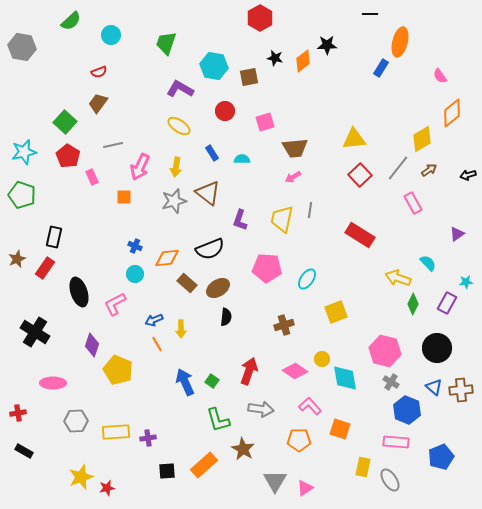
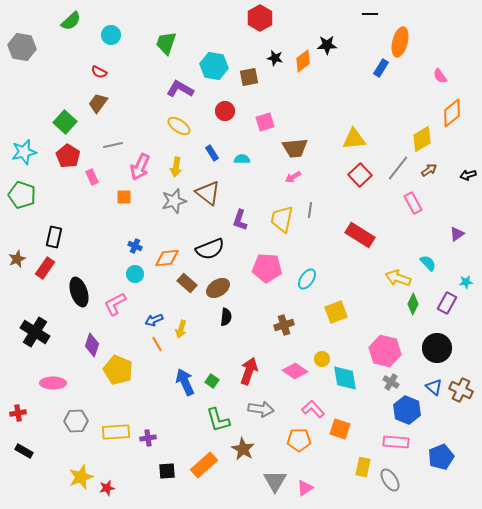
red semicircle at (99, 72): rotated 49 degrees clockwise
yellow arrow at (181, 329): rotated 18 degrees clockwise
brown cross at (461, 390): rotated 30 degrees clockwise
pink L-shape at (310, 406): moved 3 px right, 3 px down
